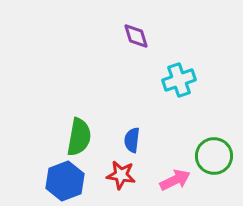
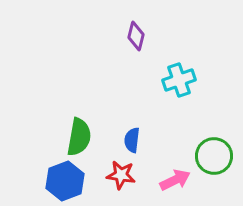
purple diamond: rotated 32 degrees clockwise
